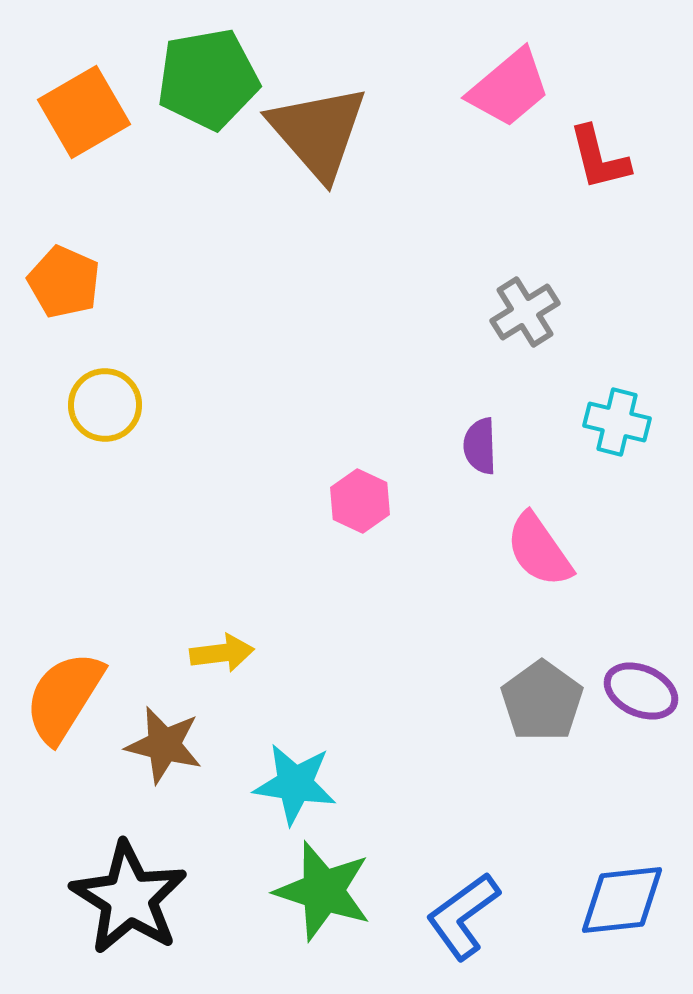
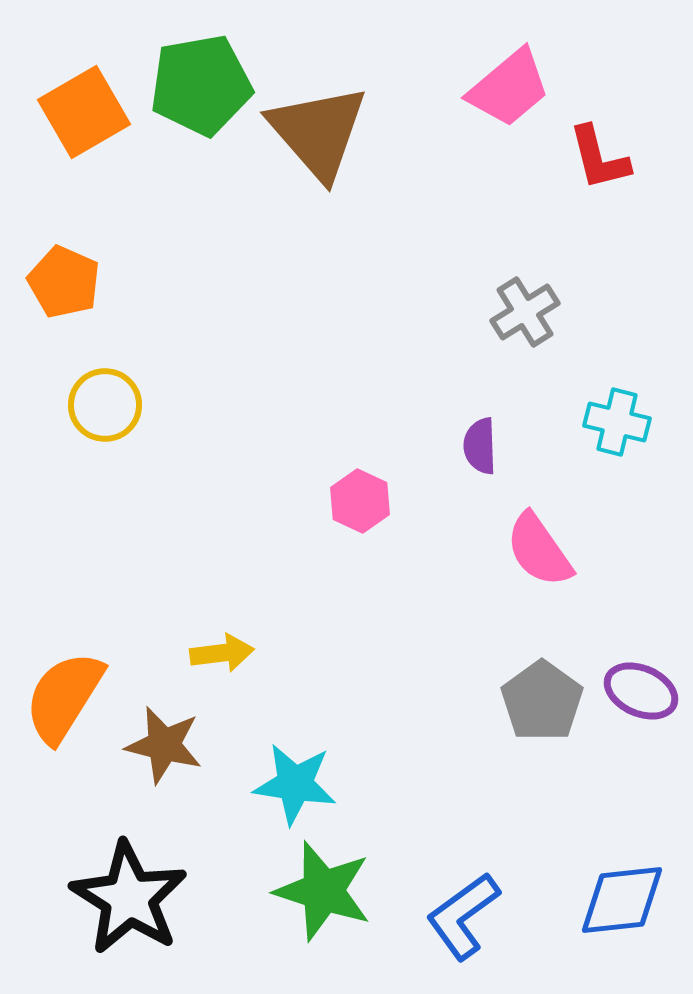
green pentagon: moved 7 px left, 6 px down
